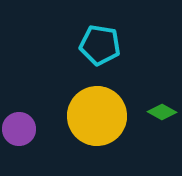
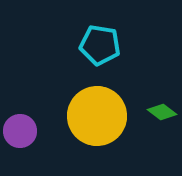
green diamond: rotated 8 degrees clockwise
purple circle: moved 1 px right, 2 px down
